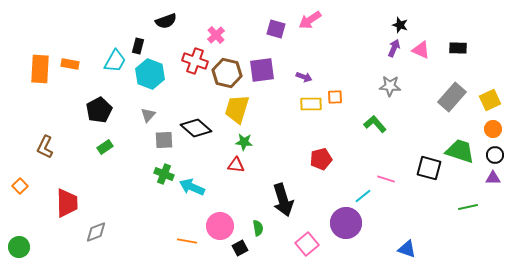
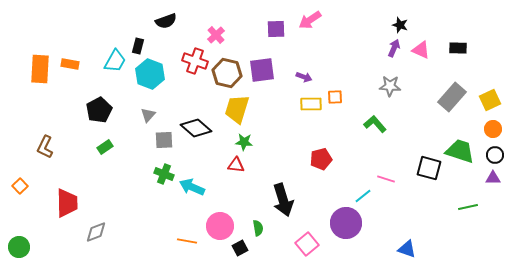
purple square at (276, 29): rotated 18 degrees counterclockwise
